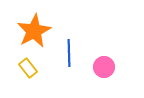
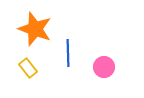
orange star: moved 1 px right, 2 px up; rotated 24 degrees counterclockwise
blue line: moved 1 px left
